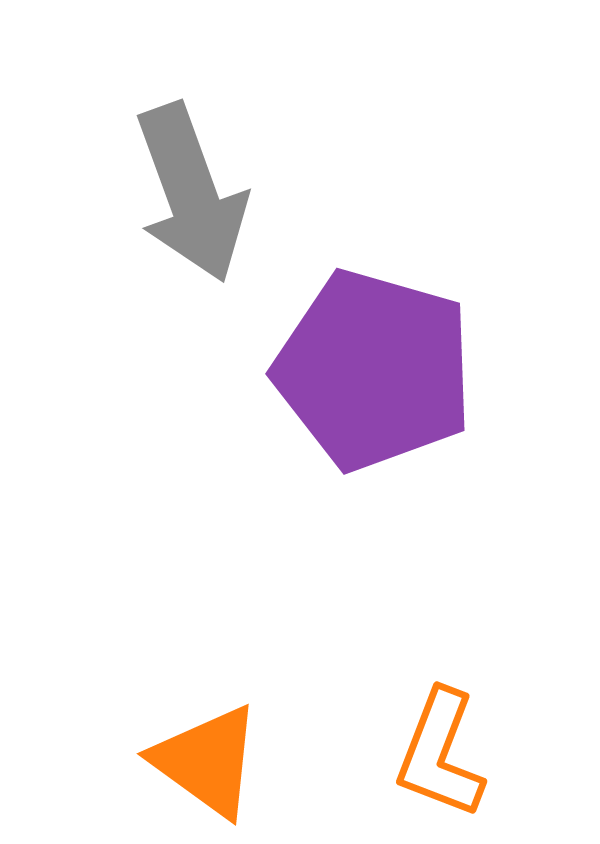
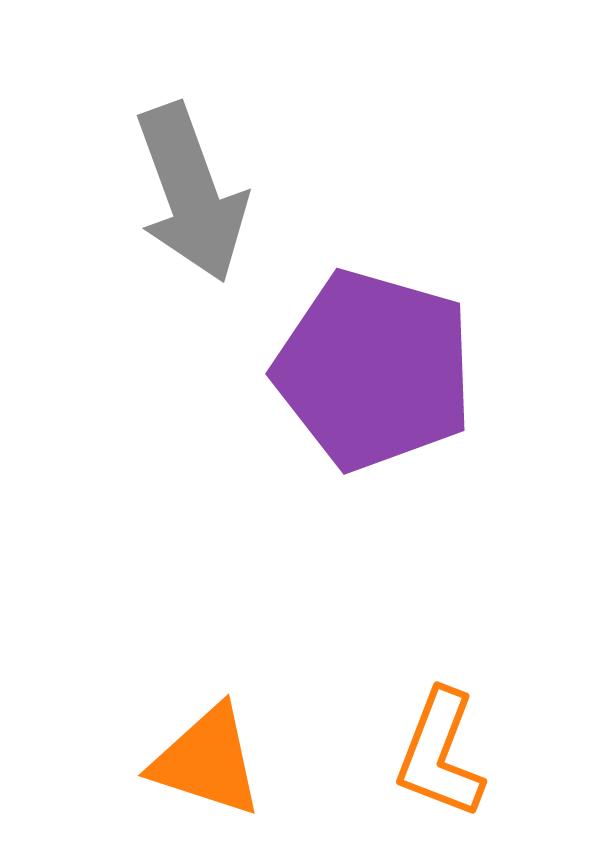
orange triangle: rotated 18 degrees counterclockwise
